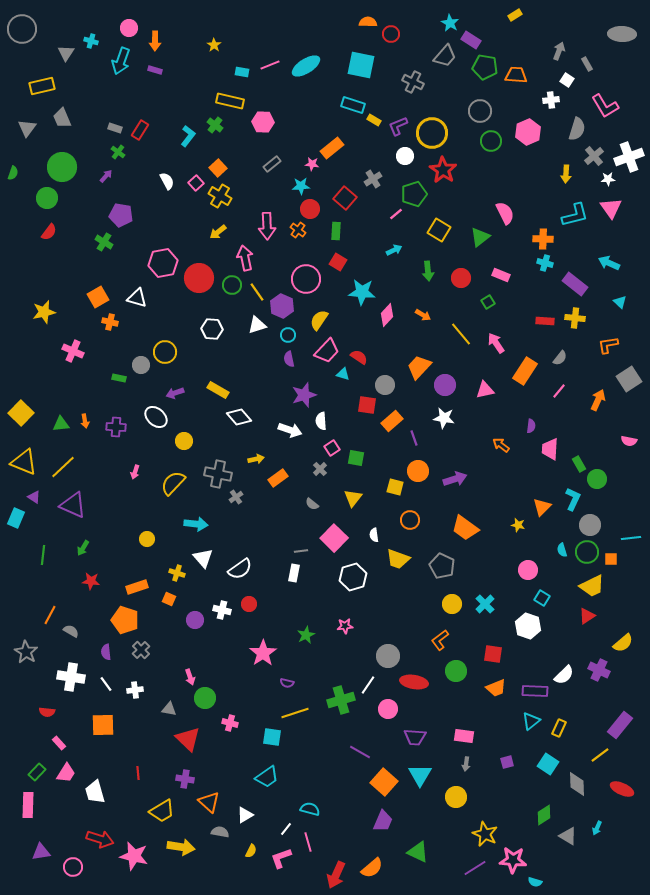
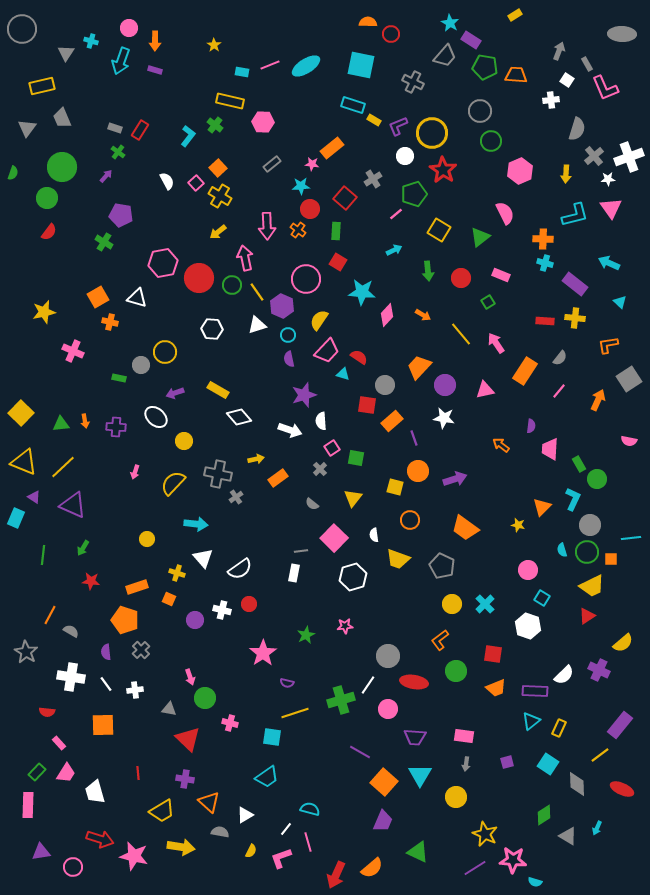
pink L-shape at (605, 106): moved 18 px up; rotated 8 degrees clockwise
pink hexagon at (528, 132): moved 8 px left, 39 px down
